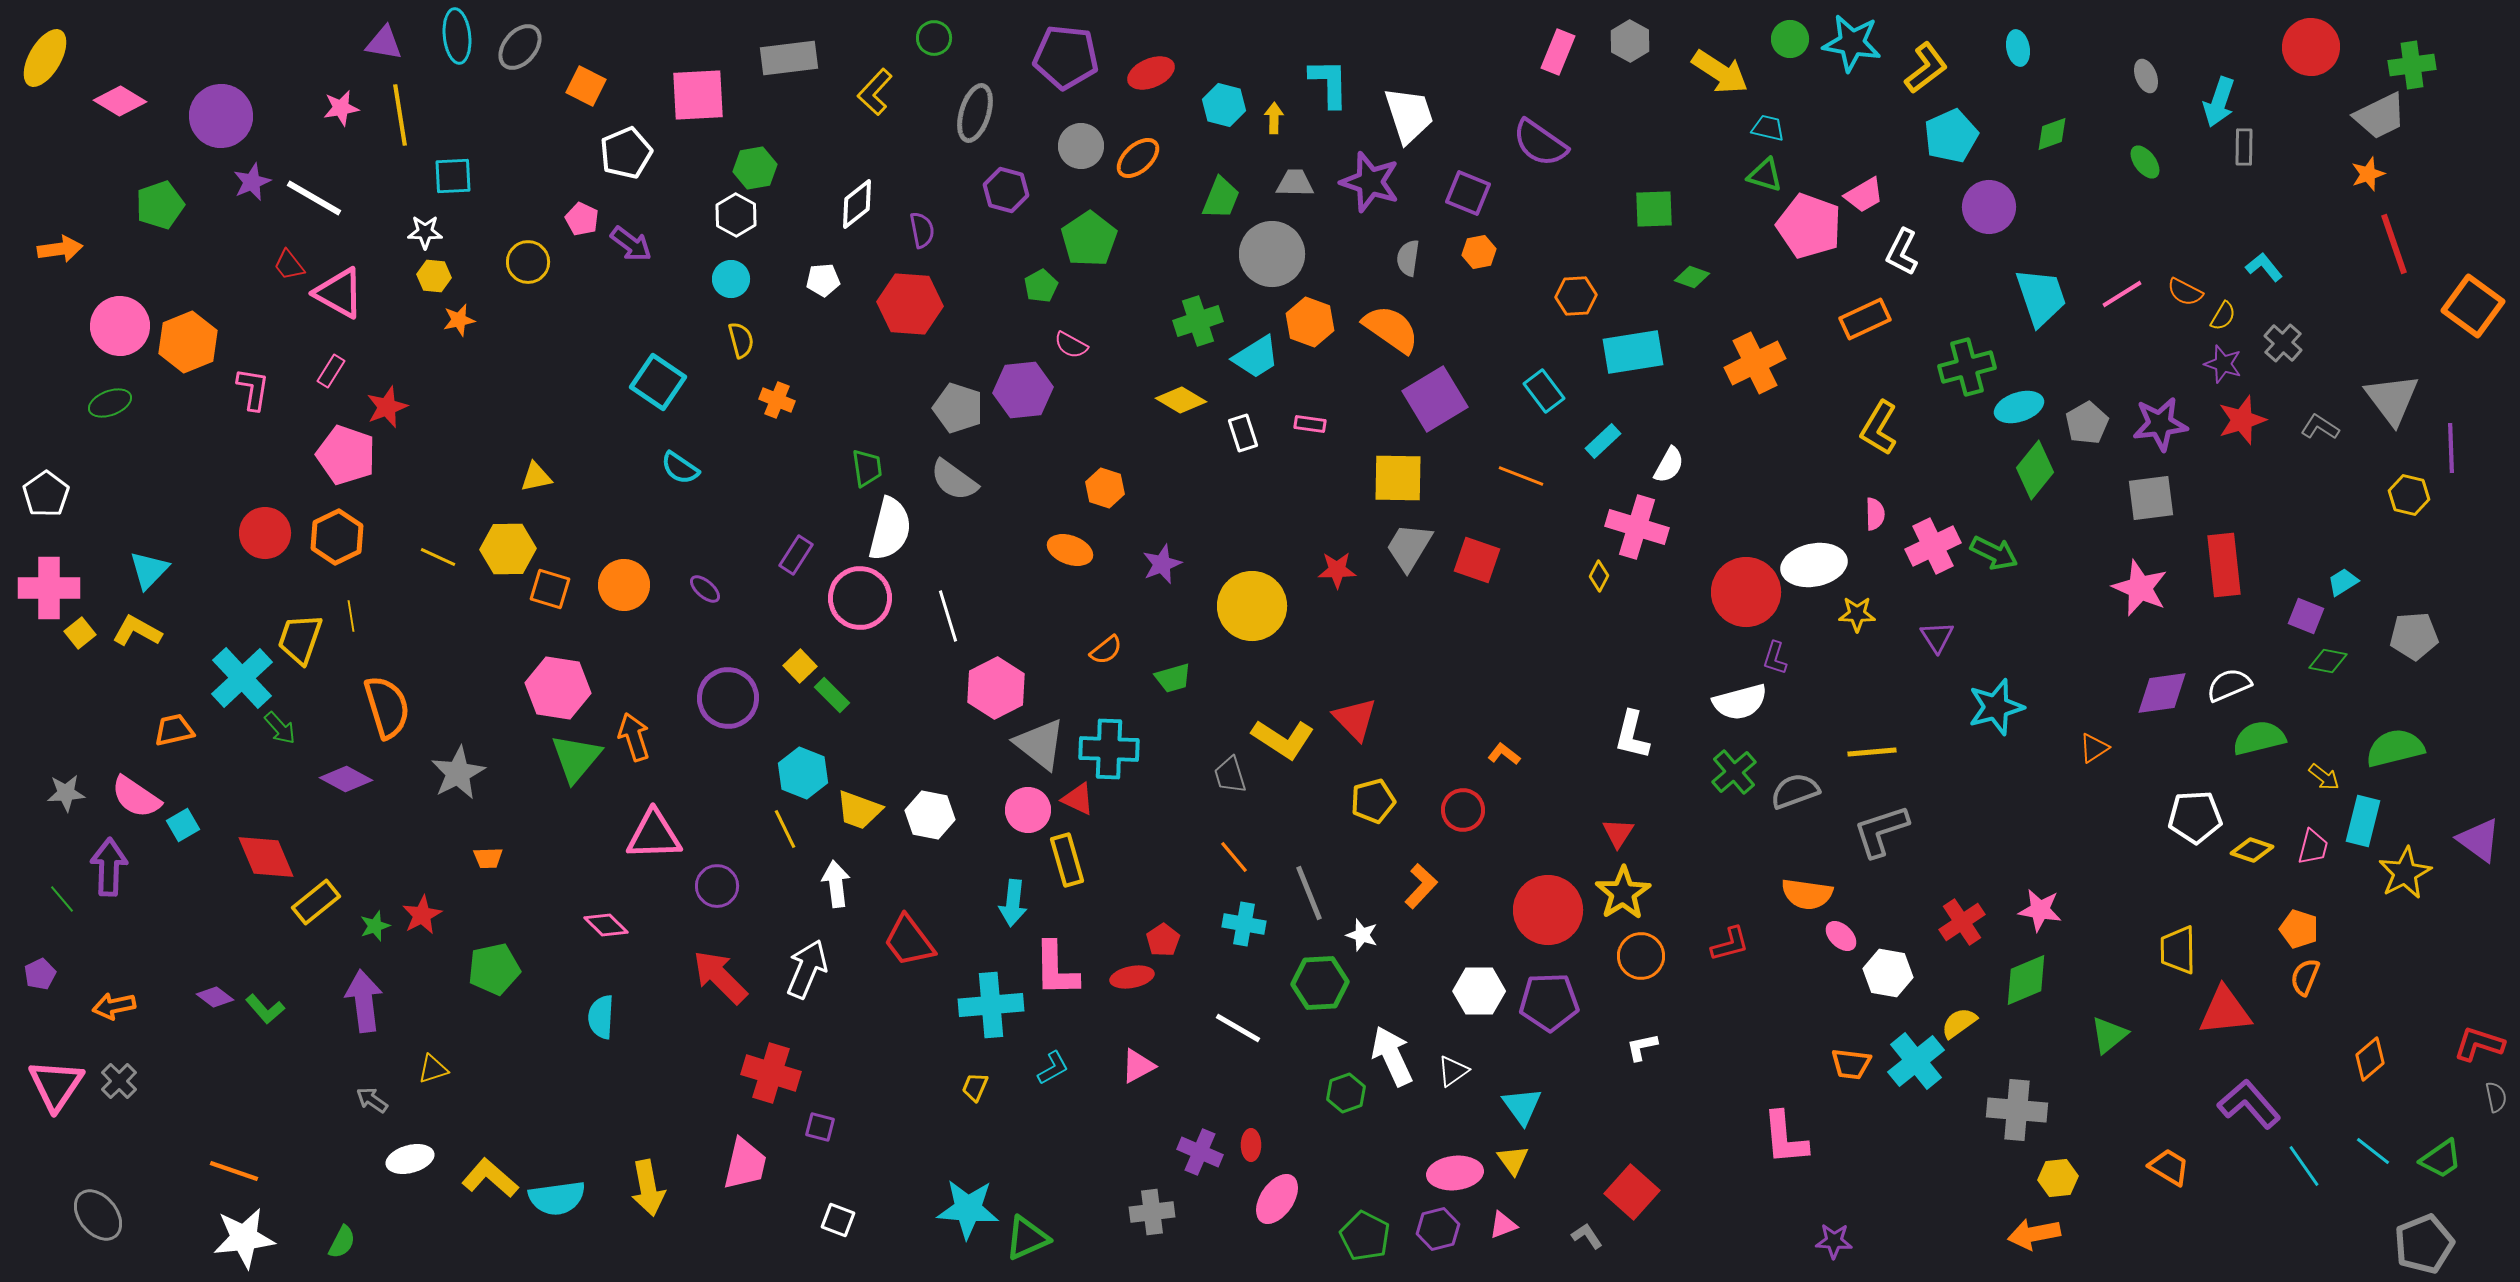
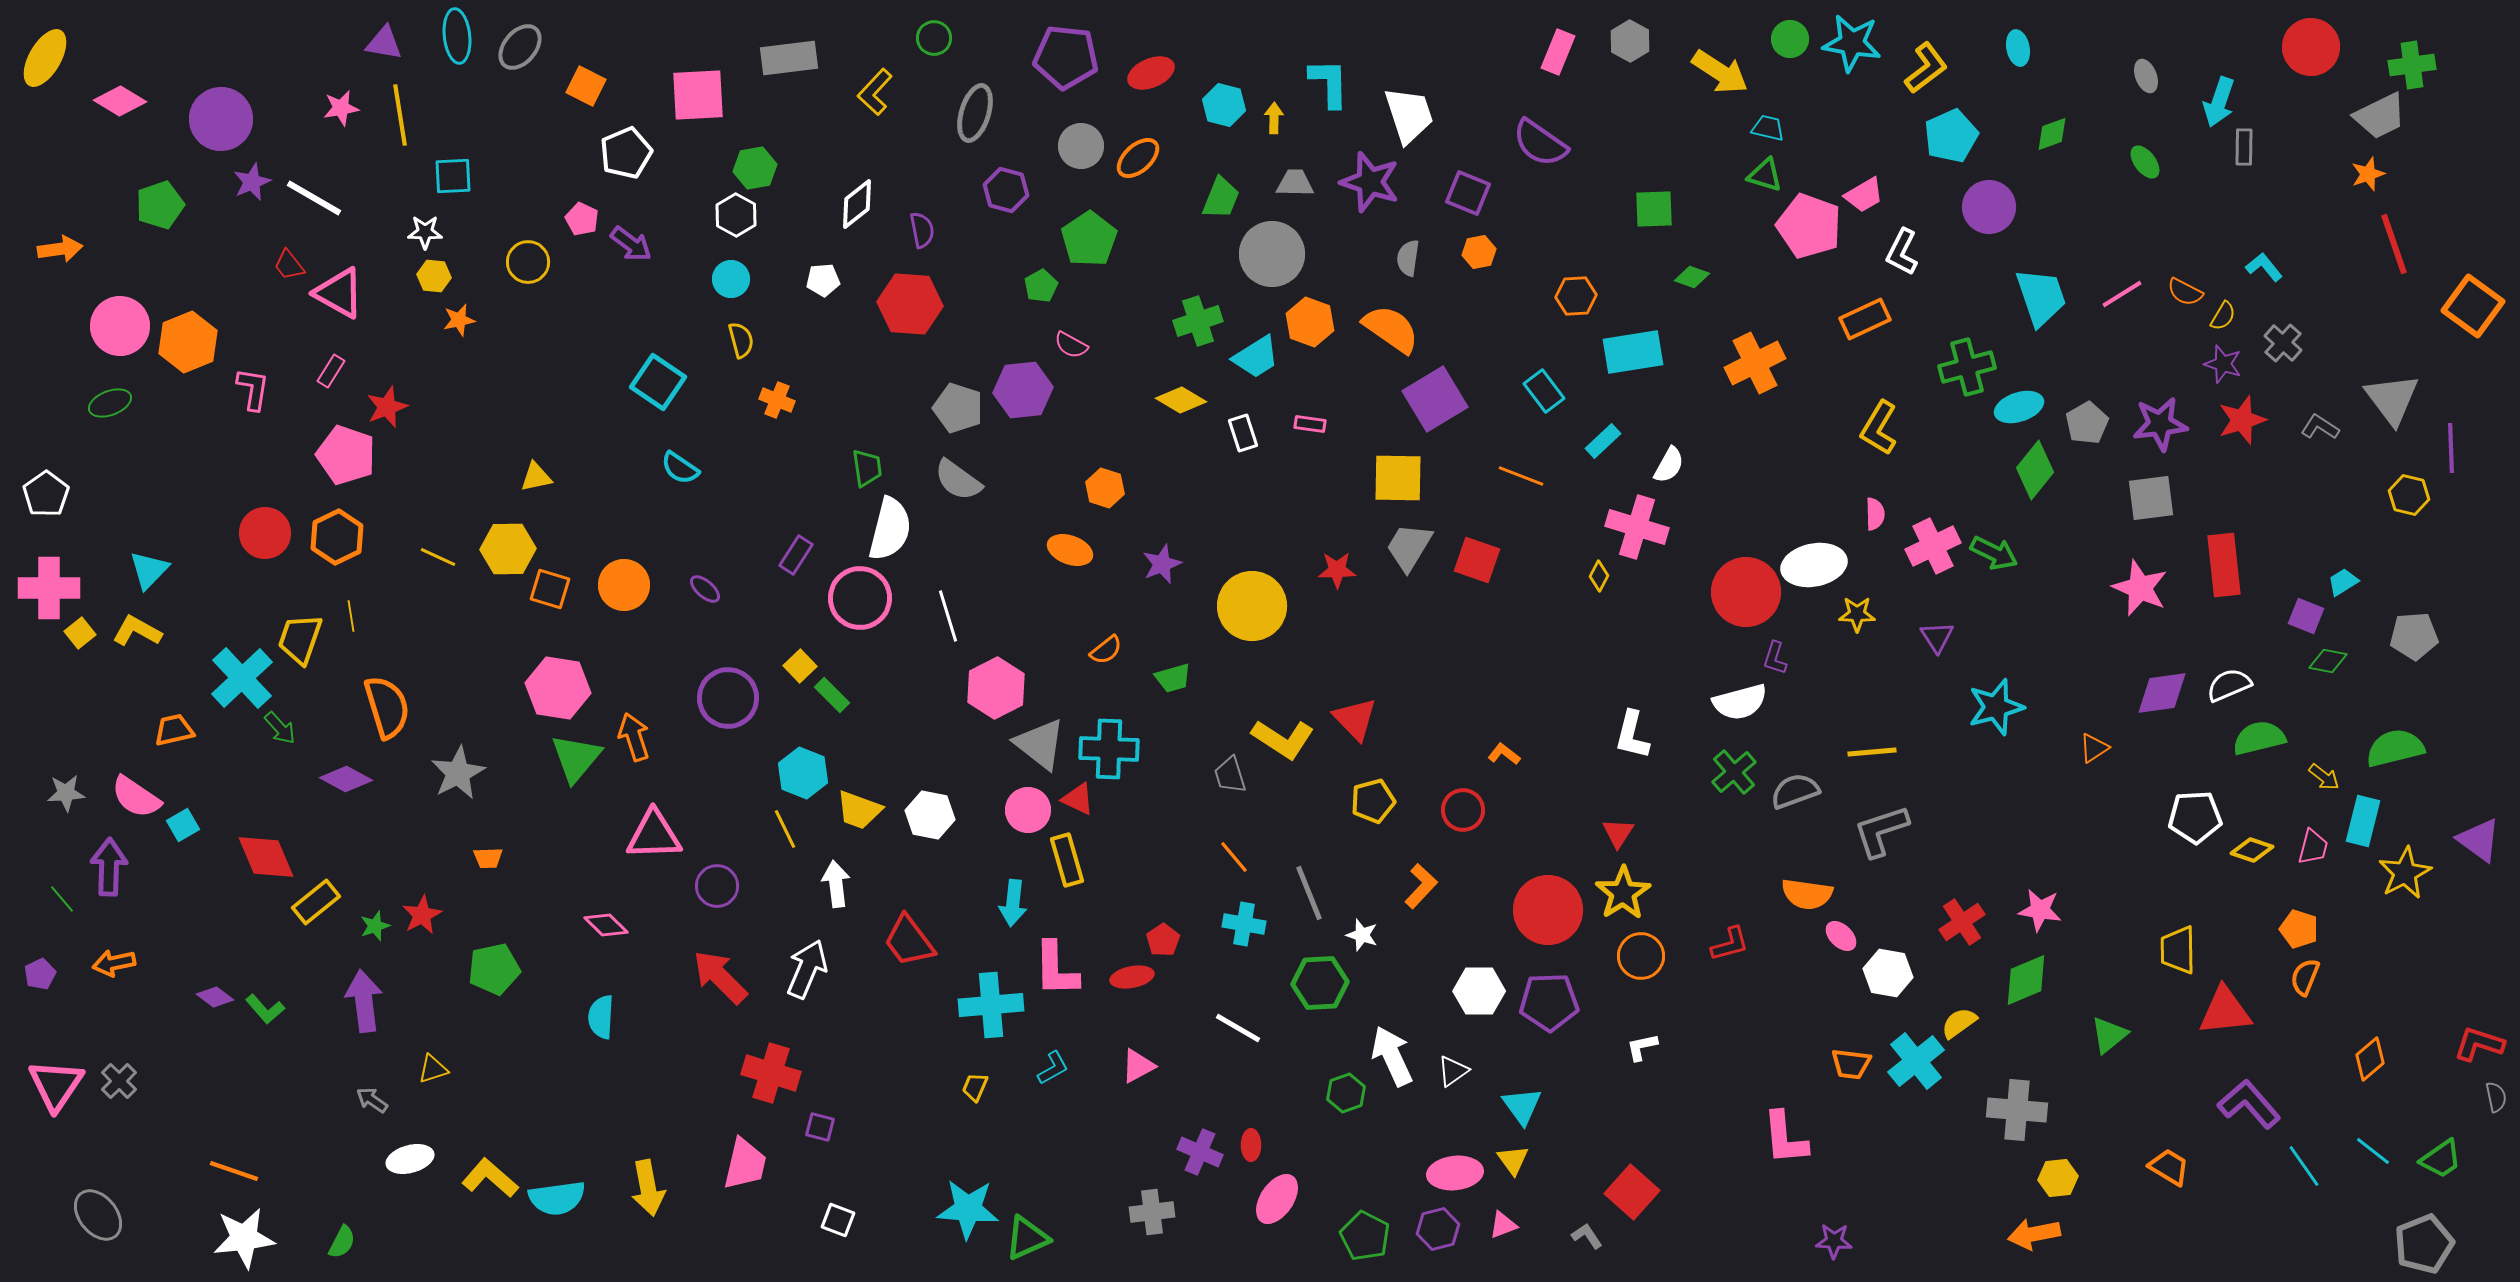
purple circle at (221, 116): moved 3 px down
gray semicircle at (954, 480): moved 4 px right
orange arrow at (114, 1006): moved 43 px up
